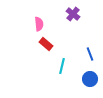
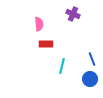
purple cross: rotated 16 degrees counterclockwise
red rectangle: rotated 40 degrees counterclockwise
blue line: moved 2 px right, 5 px down
